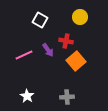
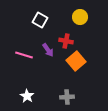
pink line: rotated 42 degrees clockwise
